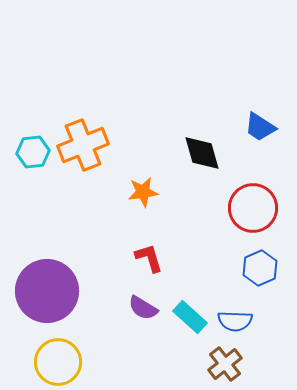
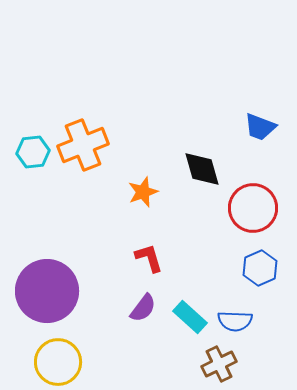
blue trapezoid: rotated 12 degrees counterclockwise
black diamond: moved 16 px down
orange star: rotated 12 degrees counterclockwise
purple semicircle: rotated 84 degrees counterclockwise
brown cross: moved 6 px left; rotated 12 degrees clockwise
